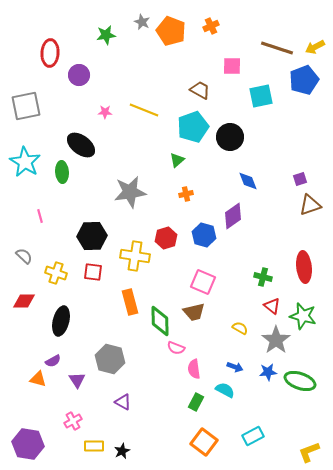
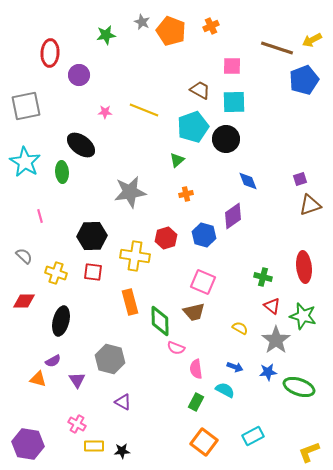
yellow arrow at (315, 47): moved 3 px left, 7 px up
cyan square at (261, 96): moved 27 px left, 6 px down; rotated 10 degrees clockwise
black circle at (230, 137): moved 4 px left, 2 px down
pink semicircle at (194, 369): moved 2 px right
green ellipse at (300, 381): moved 1 px left, 6 px down
pink cross at (73, 421): moved 4 px right, 3 px down; rotated 30 degrees counterclockwise
black star at (122, 451): rotated 21 degrees clockwise
